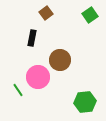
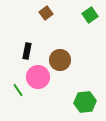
black rectangle: moved 5 px left, 13 px down
